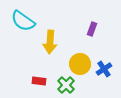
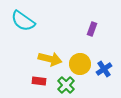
yellow arrow: moved 17 px down; rotated 80 degrees counterclockwise
